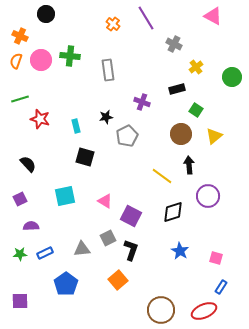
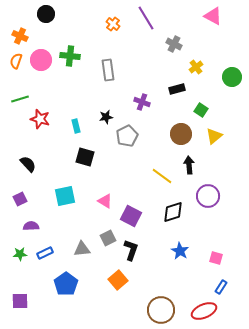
green square at (196, 110): moved 5 px right
